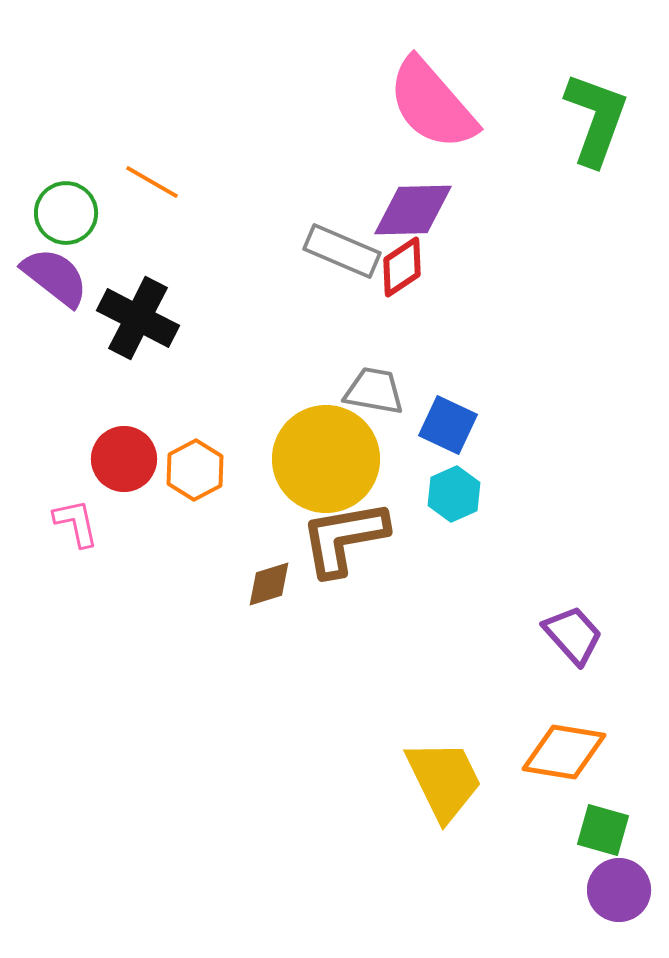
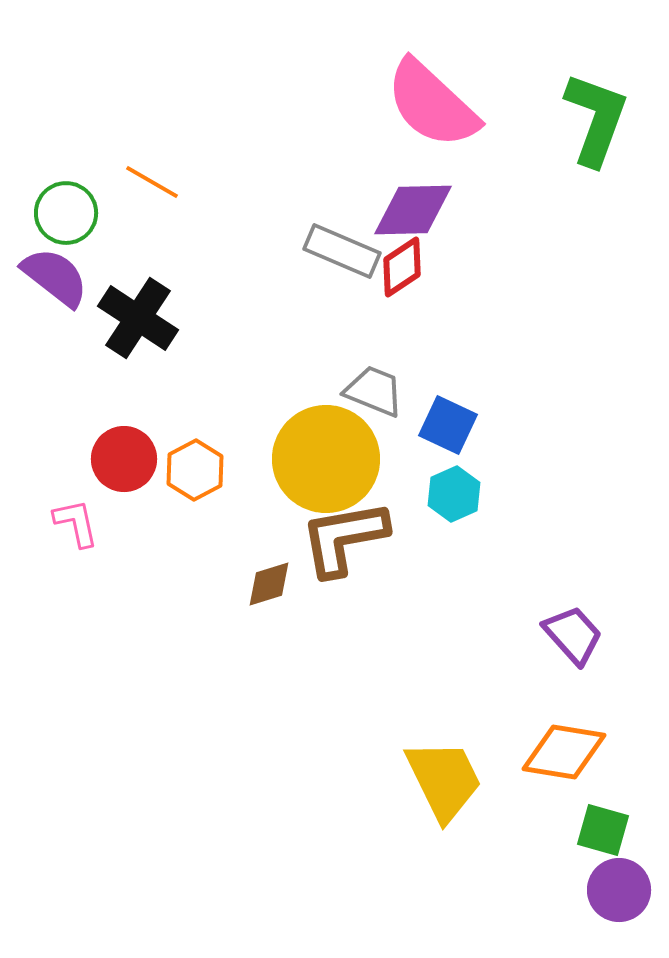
pink semicircle: rotated 6 degrees counterclockwise
black cross: rotated 6 degrees clockwise
gray trapezoid: rotated 12 degrees clockwise
